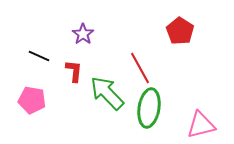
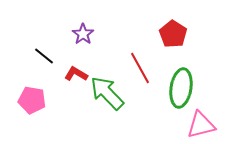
red pentagon: moved 7 px left, 3 px down
black line: moved 5 px right; rotated 15 degrees clockwise
red L-shape: moved 2 px right, 3 px down; rotated 65 degrees counterclockwise
green ellipse: moved 32 px right, 20 px up
